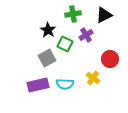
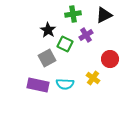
purple rectangle: rotated 25 degrees clockwise
